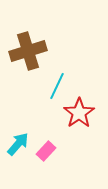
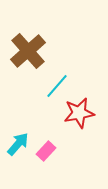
brown cross: rotated 24 degrees counterclockwise
cyan line: rotated 16 degrees clockwise
red star: rotated 24 degrees clockwise
